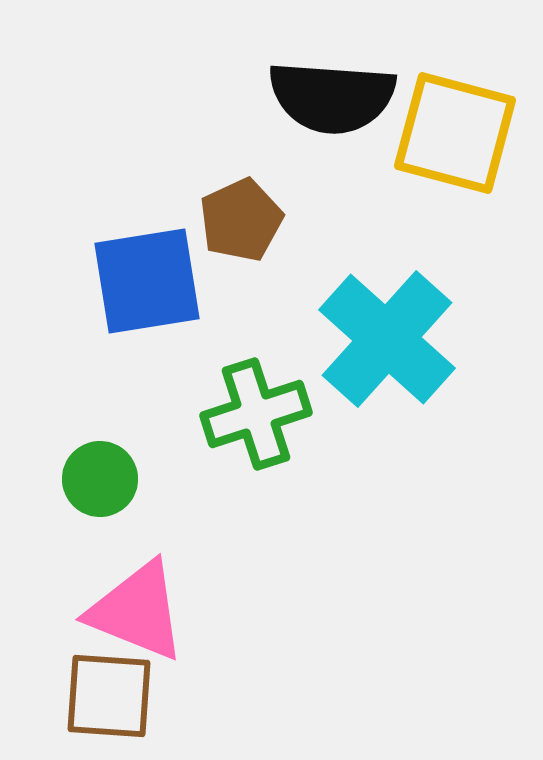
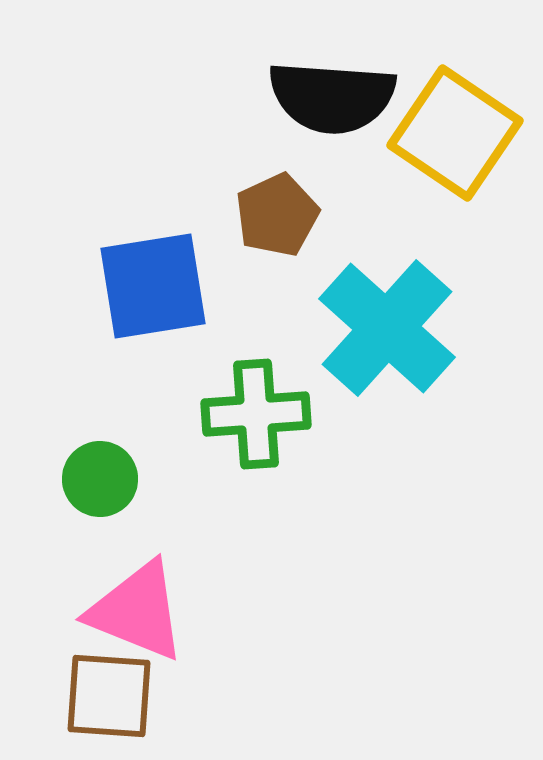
yellow square: rotated 19 degrees clockwise
brown pentagon: moved 36 px right, 5 px up
blue square: moved 6 px right, 5 px down
cyan cross: moved 11 px up
green cross: rotated 14 degrees clockwise
